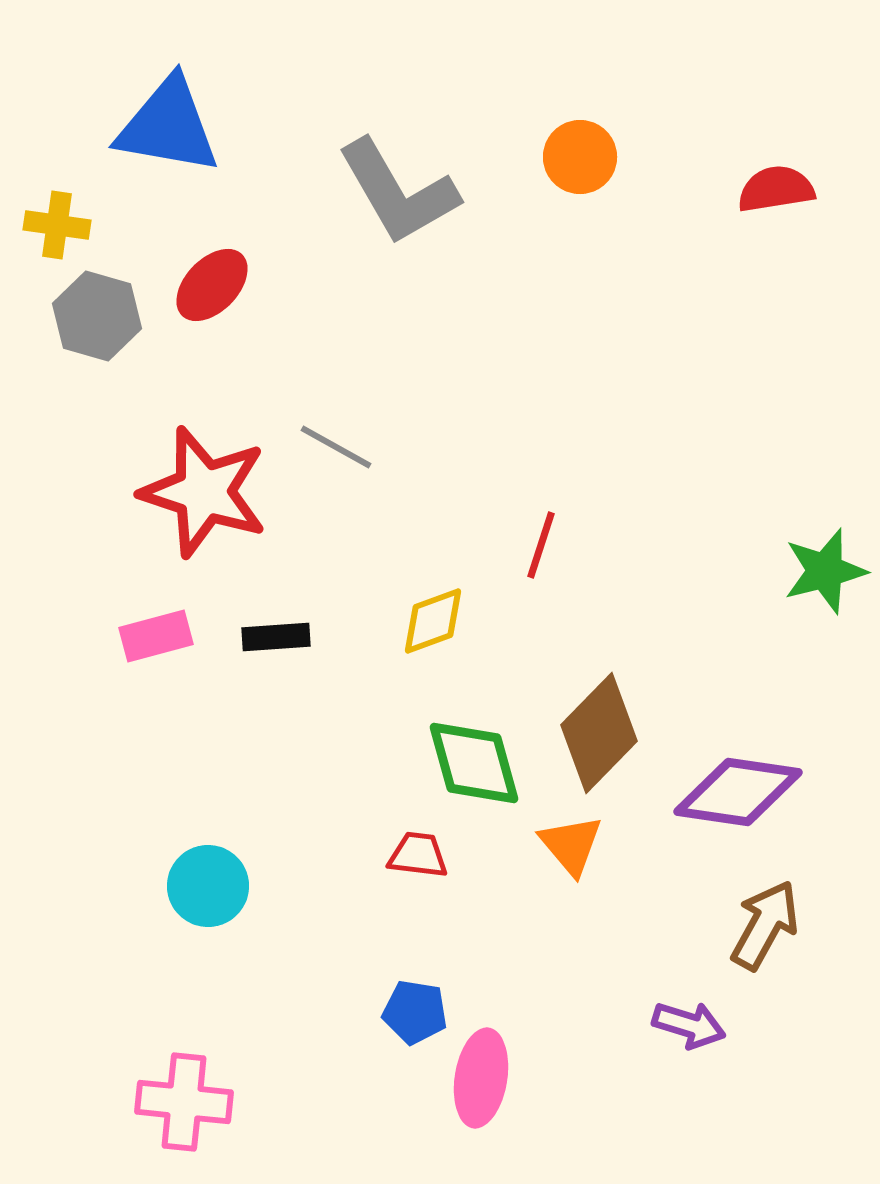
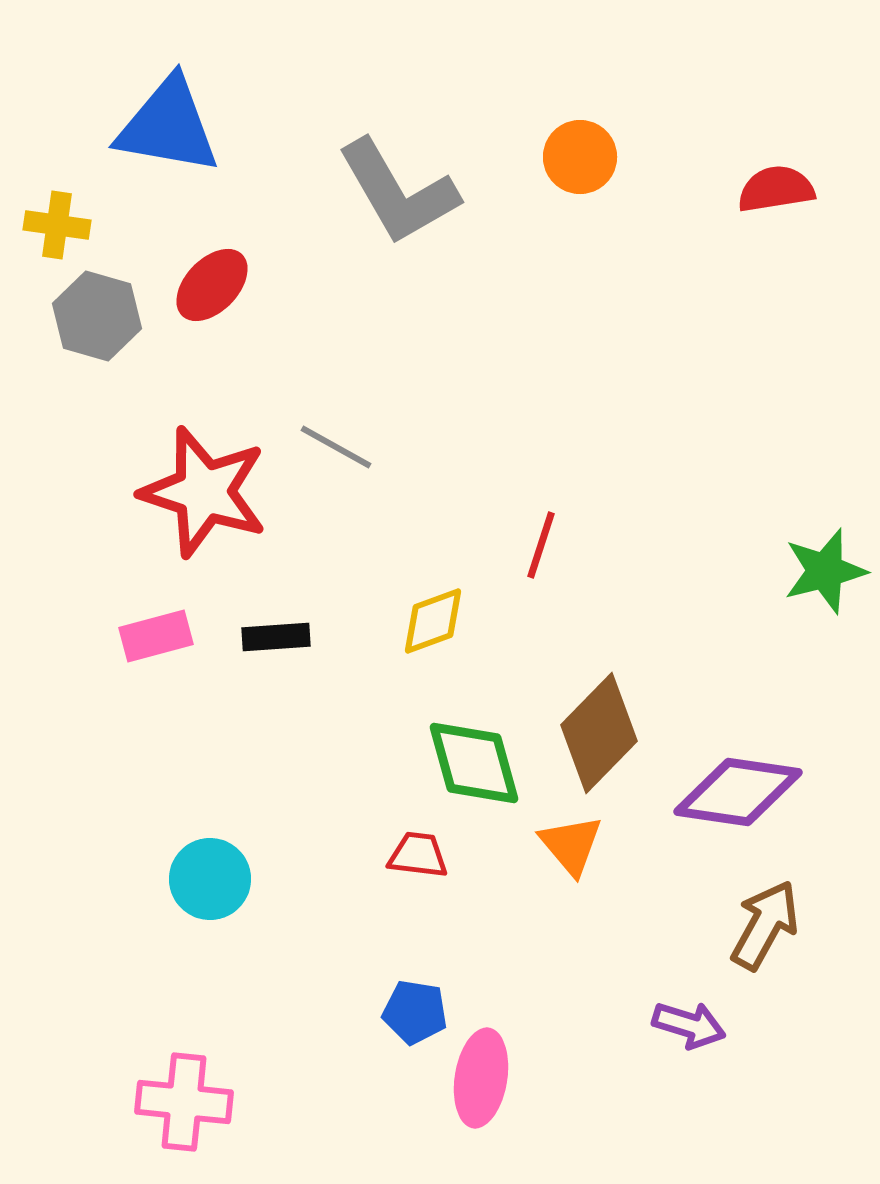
cyan circle: moved 2 px right, 7 px up
